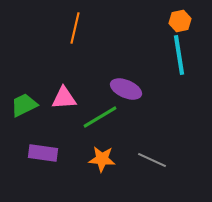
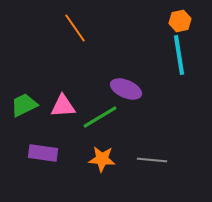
orange line: rotated 48 degrees counterclockwise
pink triangle: moved 1 px left, 8 px down
gray line: rotated 20 degrees counterclockwise
